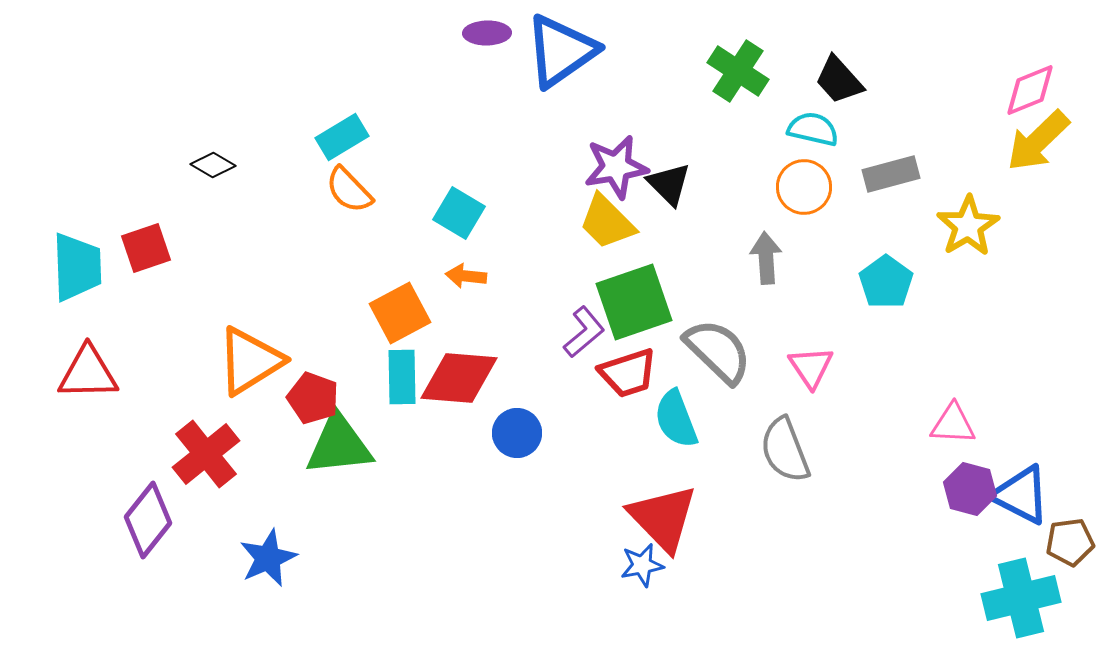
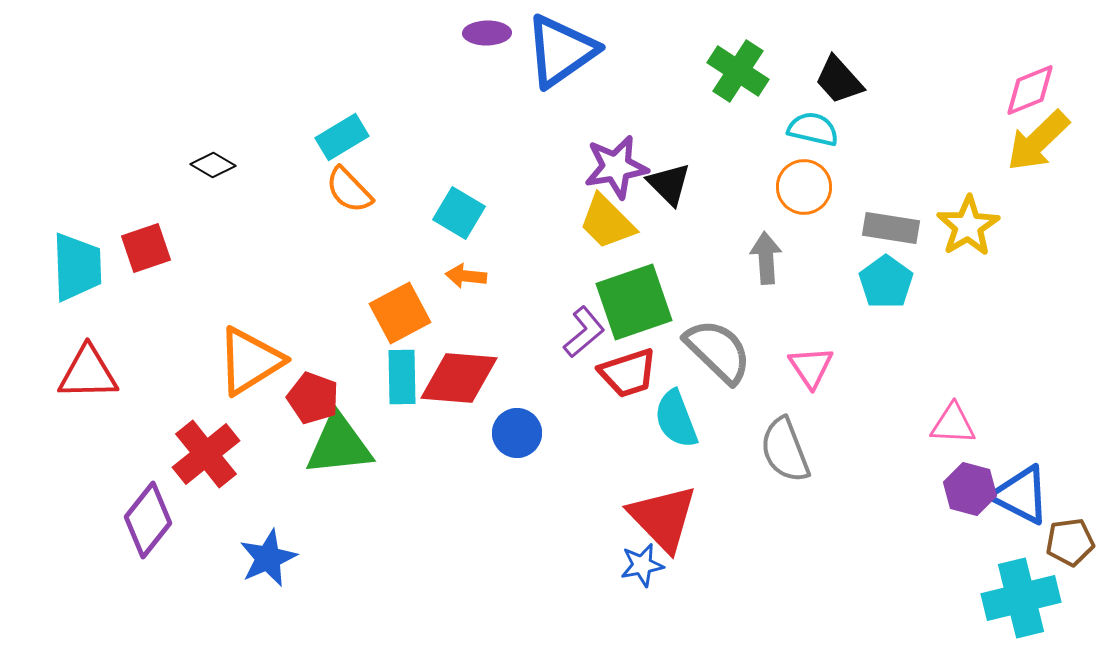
gray rectangle at (891, 174): moved 54 px down; rotated 24 degrees clockwise
